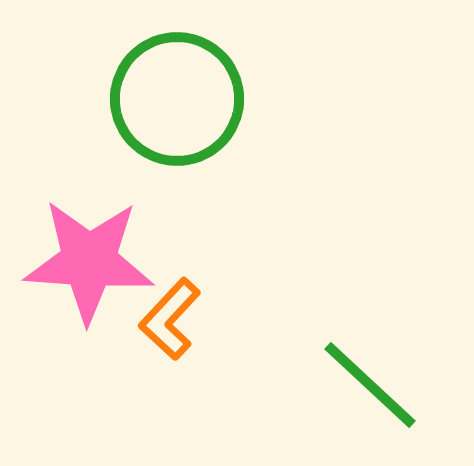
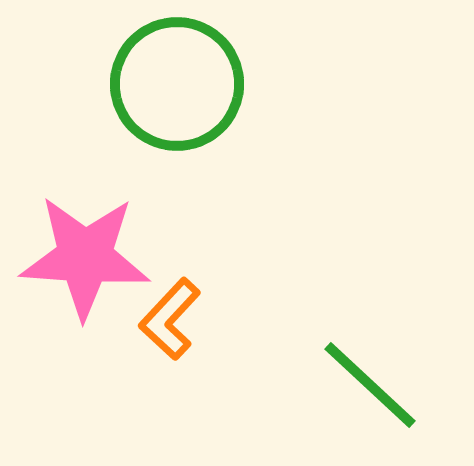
green circle: moved 15 px up
pink star: moved 4 px left, 4 px up
